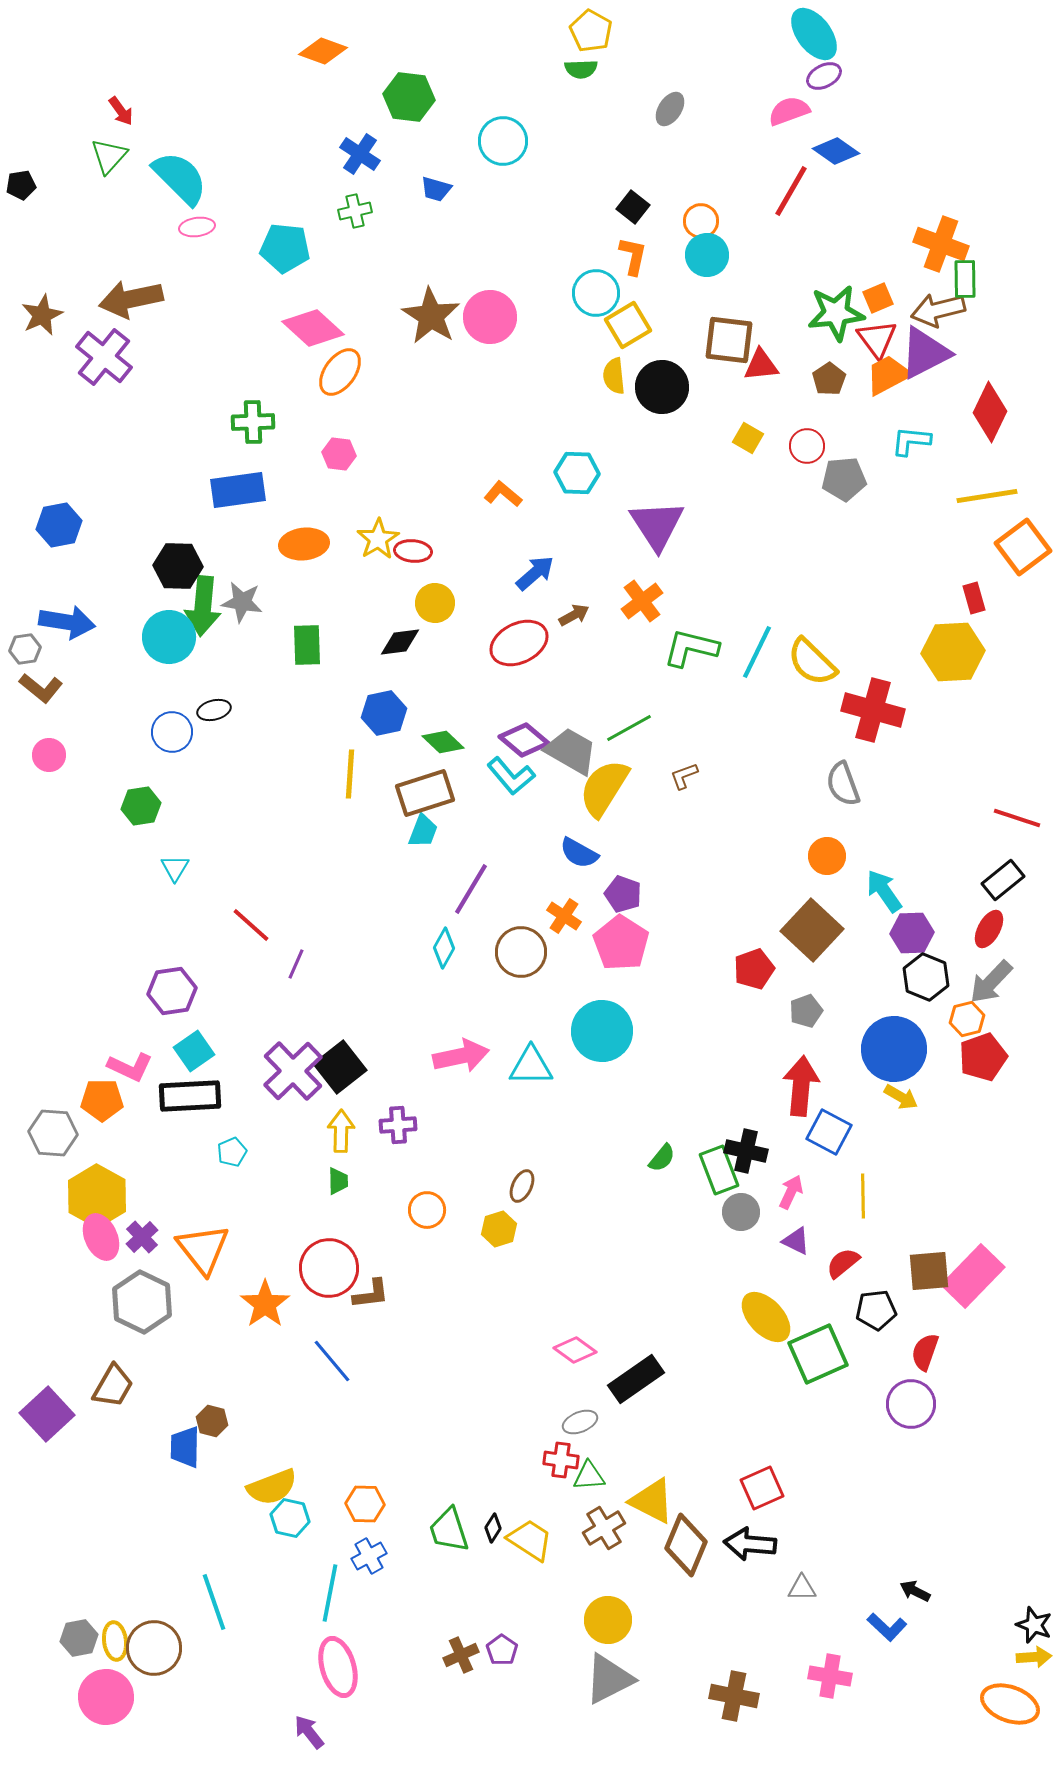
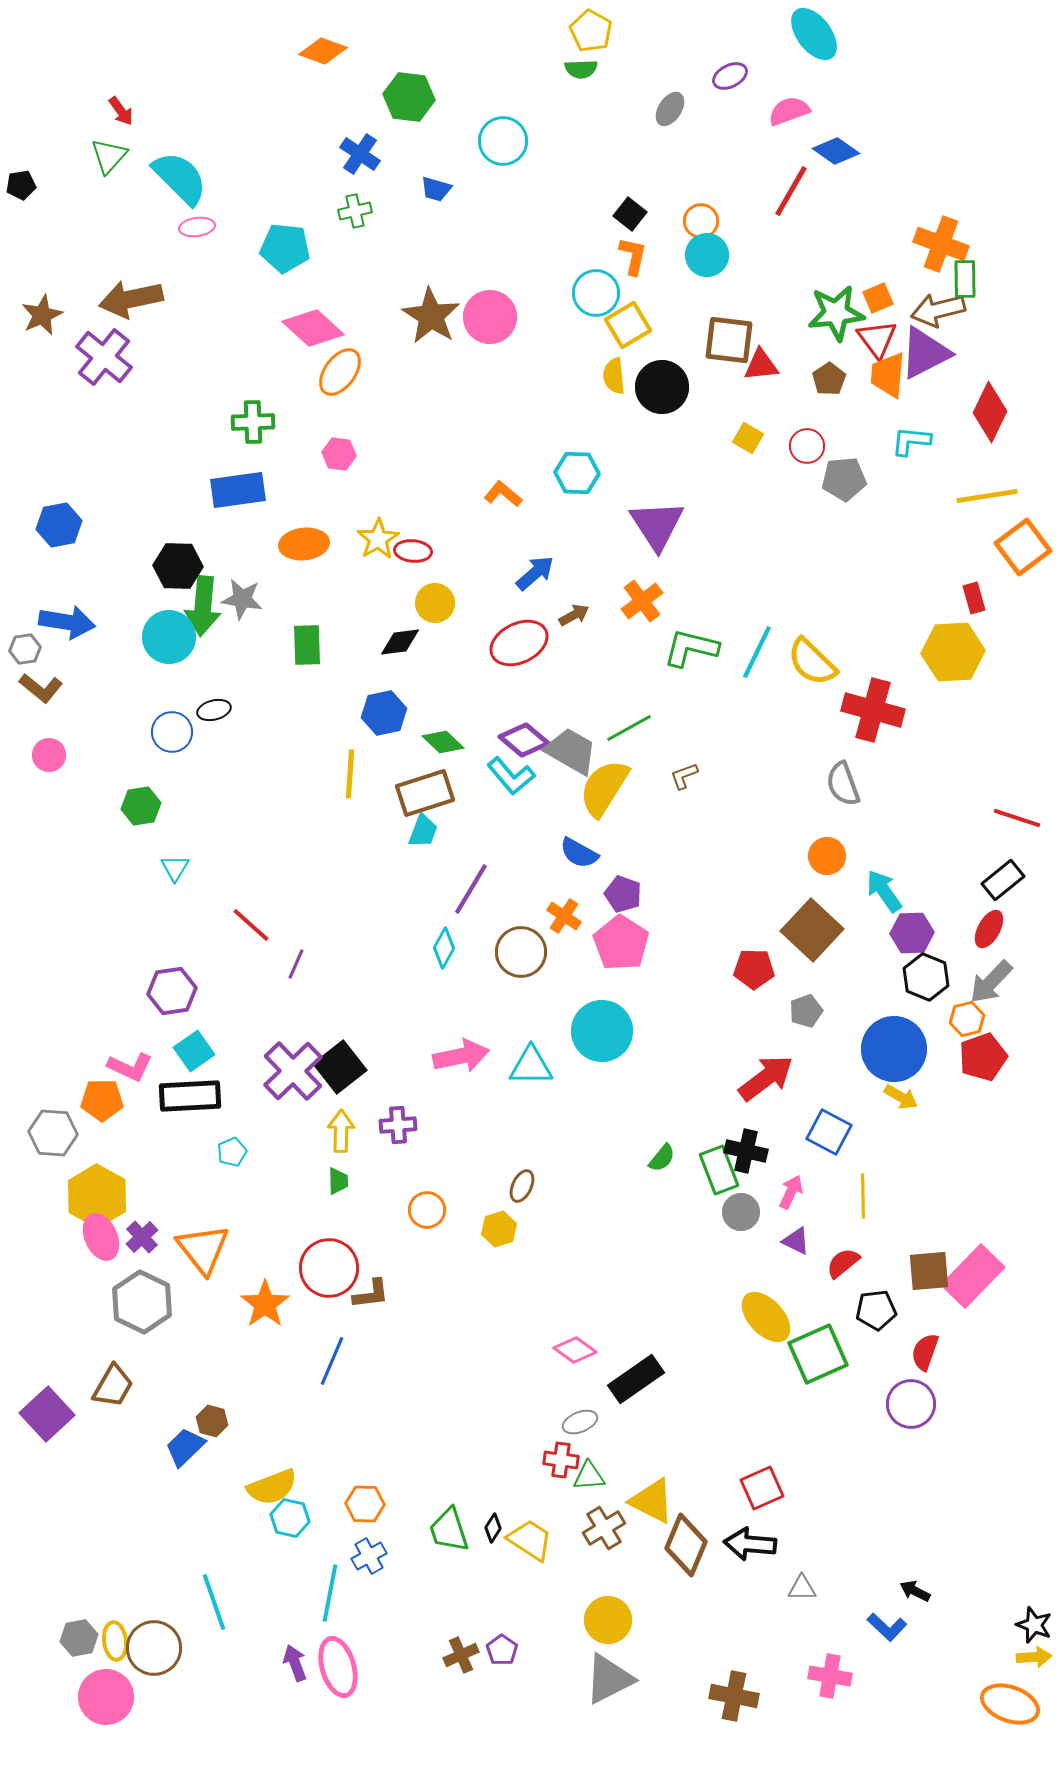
purple ellipse at (824, 76): moved 94 px left
black square at (633, 207): moved 3 px left, 7 px down
orange trapezoid at (888, 375): rotated 57 degrees counterclockwise
gray star at (242, 602): moved 3 px up
red pentagon at (754, 969): rotated 21 degrees clockwise
red arrow at (801, 1086): moved 35 px left, 8 px up; rotated 48 degrees clockwise
blue line at (332, 1361): rotated 63 degrees clockwise
blue trapezoid at (185, 1447): rotated 45 degrees clockwise
purple arrow at (309, 1732): moved 14 px left, 69 px up; rotated 18 degrees clockwise
